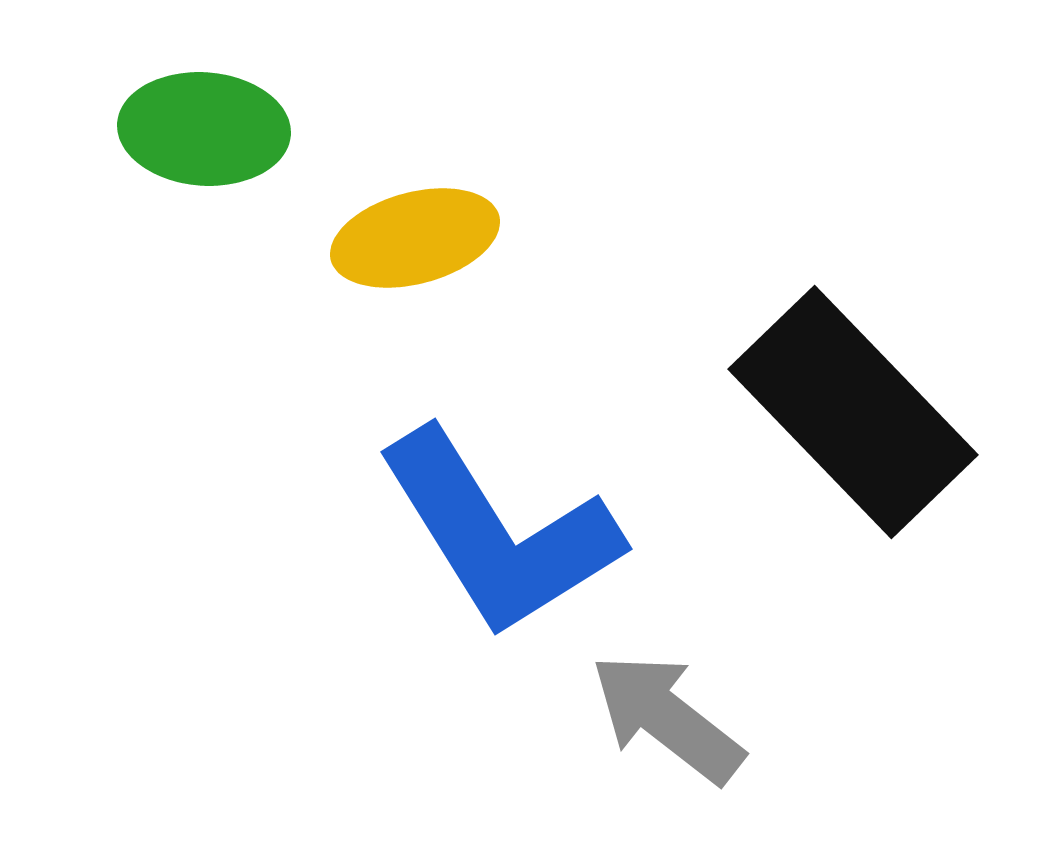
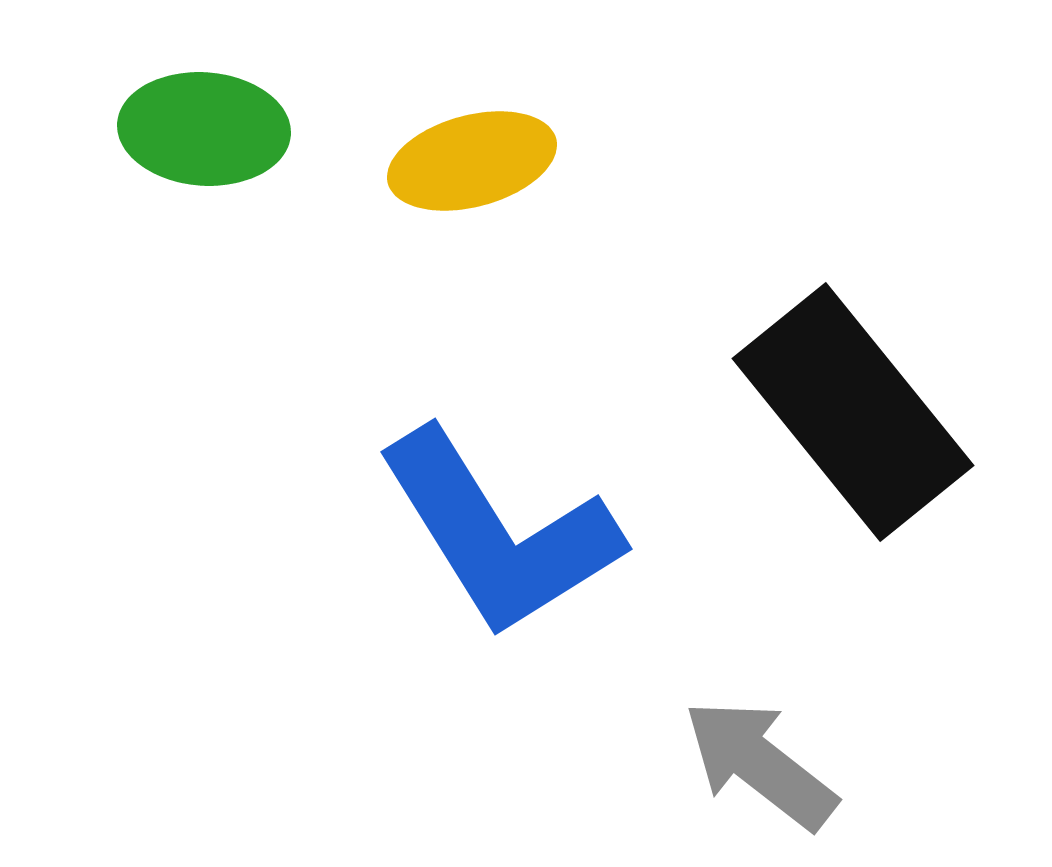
yellow ellipse: moved 57 px right, 77 px up
black rectangle: rotated 5 degrees clockwise
gray arrow: moved 93 px right, 46 px down
